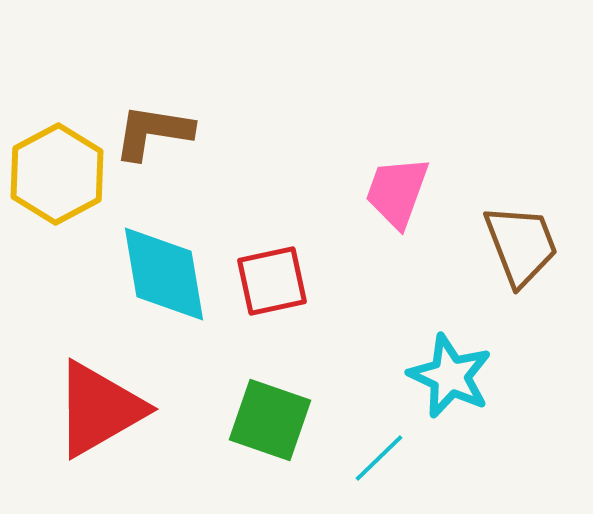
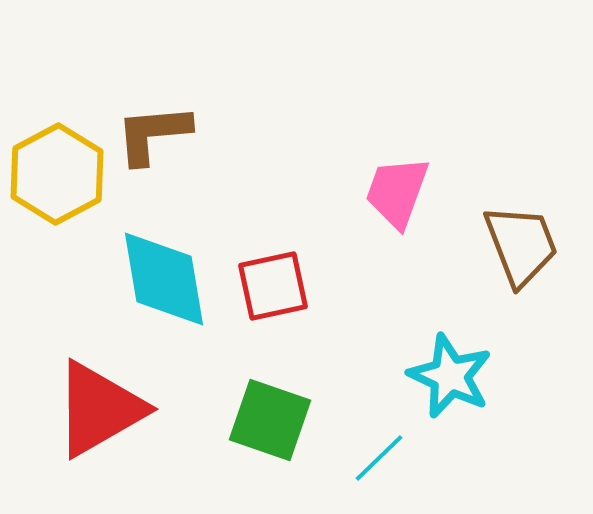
brown L-shape: moved 2 px down; rotated 14 degrees counterclockwise
cyan diamond: moved 5 px down
red square: moved 1 px right, 5 px down
